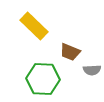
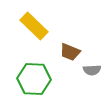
green hexagon: moved 9 px left
